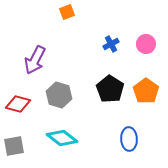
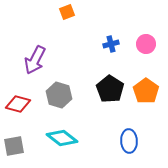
blue cross: rotated 14 degrees clockwise
blue ellipse: moved 2 px down
